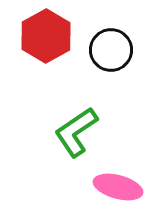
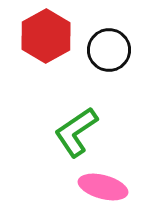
black circle: moved 2 px left
pink ellipse: moved 15 px left
